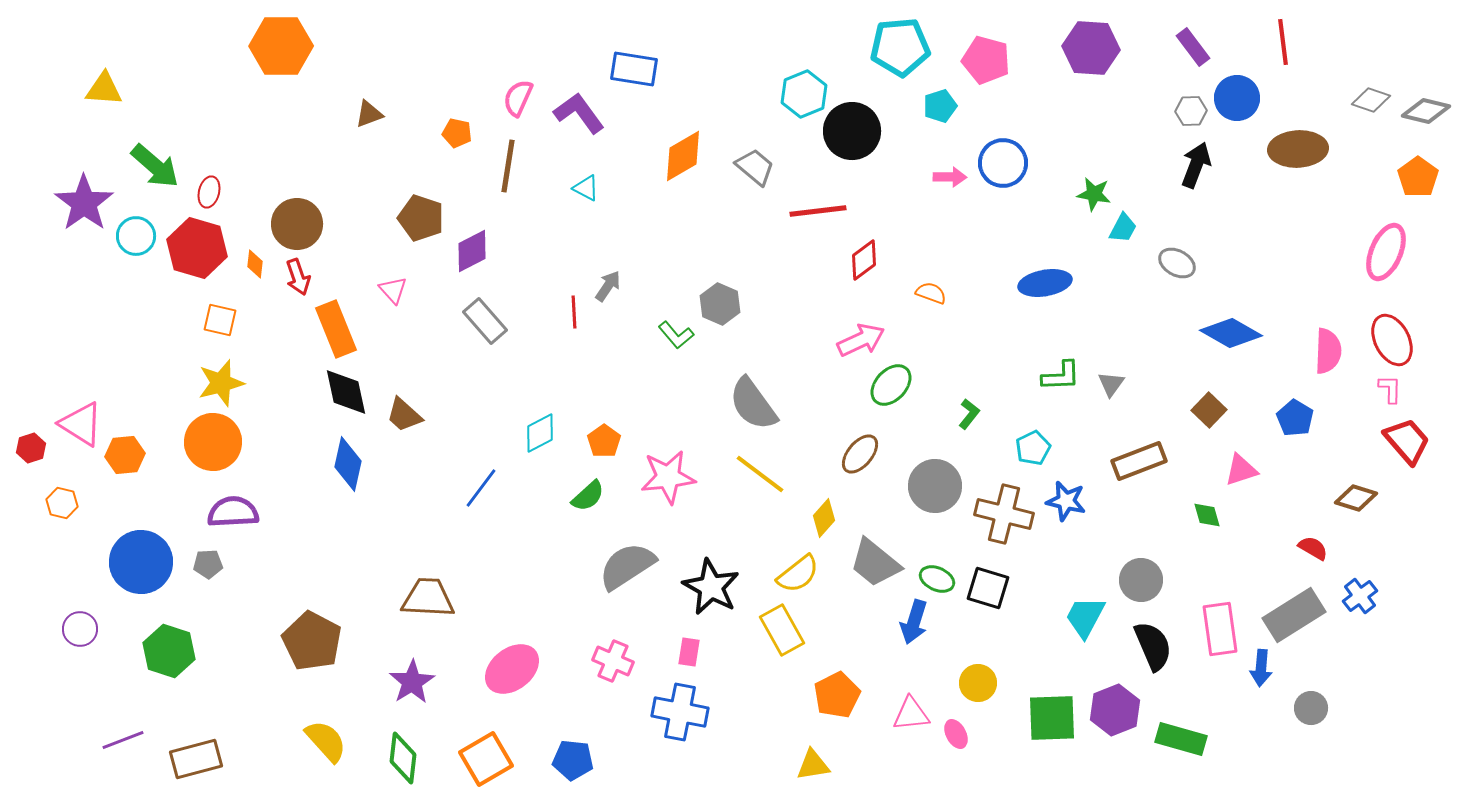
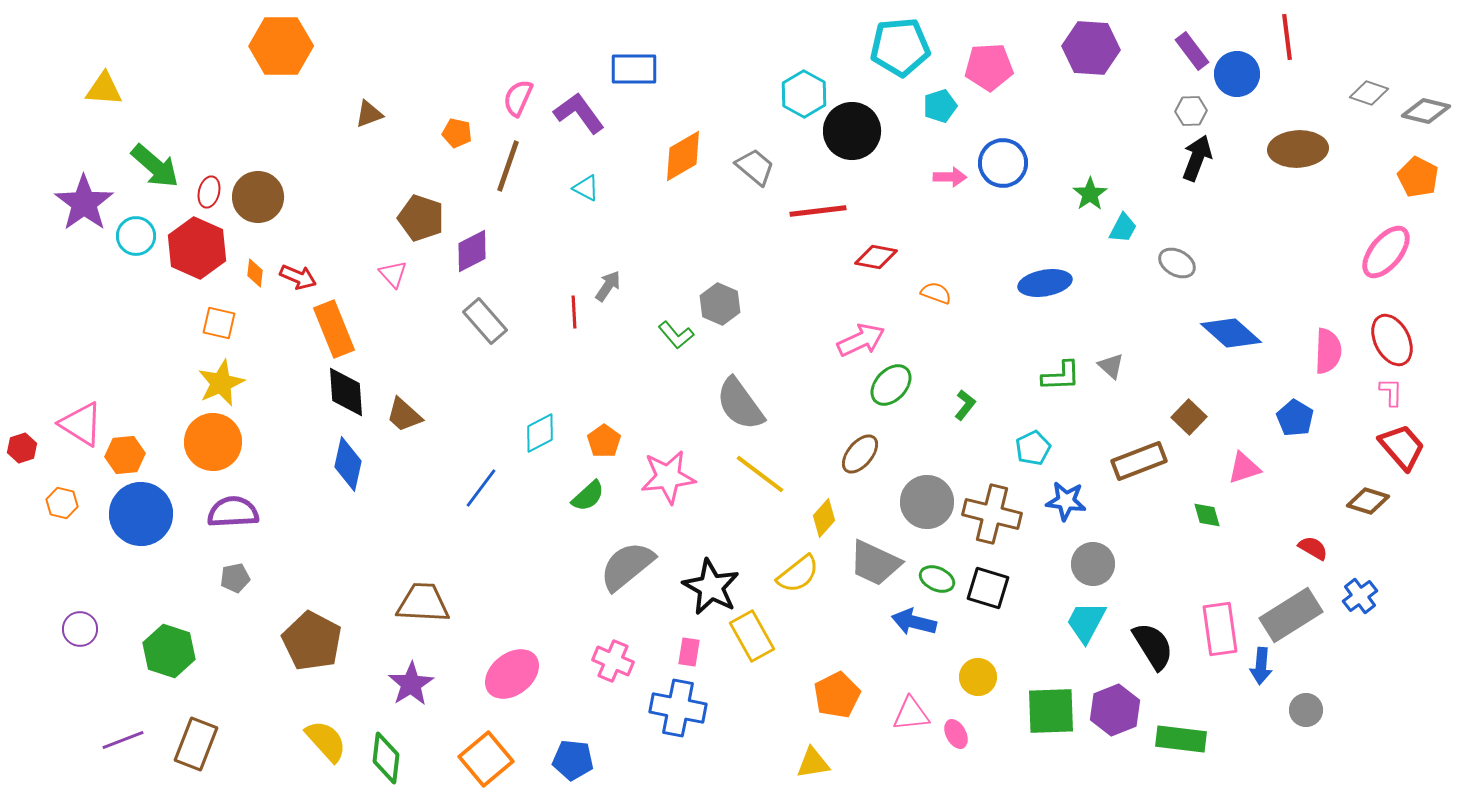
red line at (1283, 42): moved 4 px right, 5 px up
purple rectangle at (1193, 47): moved 1 px left, 4 px down
pink pentagon at (986, 60): moved 3 px right, 7 px down; rotated 18 degrees counterclockwise
blue rectangle at (634, 69): rotated 9 degrees counterclockwise
cyan hexagon at (804, 94): rotated 9 degrees counterclockwise
blue circle at (1237, 98): moved 24 px up
gray diamond at (1371, 100): moved 2 px left, 7 px up
black arrow at (1196, 165): moved 1 px right, 7 px up
brown line at (508, 166): rotated 10 degrees clockwise
orange pentagon at (1418, 177): rotated 9 degrees counterclockwise
green star at (1094, 194): moved 4 px left; rotated 28 degrees clockwise
brown circle at (297, 224): moved 39 px left, 27 px up
red hexagon at (197, 248): rotated 8 degrees clockwise
pink ellipse at (1386, 252): rotated 16 degrees clockwise
red diamond at (864, 260): moved 12 px right, 3 px up; rotated 48 degrees clockwise
orange diamond at (255, 264): moved 9 px down
red arrow at (298, 277): rotated 48 degrees counterclockwise
pink triangle at (393, 290): moved 16 px up
orange semicircle at (931, 293): moved 5 px right
orange square at (220, 320): moved 1 px left, 3 px down
orange rectangle at (336, 329): moved 2 px left
blue diamond at (1231, 333): rotated 12 degrees clockwise
yellow star at (221, 383): rotated 9 degrees counterclockwise
gray triangle at (1111, 384): moved 18 px up; rotated 24 degrees counterclockwise
pink L-shape at (1390, 389): moved 1 px right, 3 px down
black diamond at (346, 392): rotated 8 degrees clockwise
gray semicircle at (753, 404): moved 13 px left
brown square at (1209, 410): moved 20 px left, 7 px down
green L-shape at (969, 414): moved 4 px left, 9 px up
red trapezoid at (1407, 441): moved 5 px left, 6 px down
red hexagon at (31, 448): moved 9 px left
pink triangle at (1241, 470): moved 3 px right, 2 px up
gray circle at (935, 486): moved 8 px left, 16 px down
brown diamond at (1356, 498): moved 12 px right, 3 px down
blue star at (1066, 501): rotated 6 degrees counterclockwise
brown cross at (1004, 514): moved 12 px left
blue circle at (141, 562): moved 48 px up
gray trapezoid at (875, 563): rotated 14 degrees counterclockwise
gray pentagon at (208, 564): moved 27 px right, 14 px down; rotated 8 degrees counterclockwise
gray semicircle at (627, 566): rotated 6 degrees counterclockwise
gray circle at (1141, 580): moved 48 px left, 16 px up
brown trapezoid at (428, 598): moved 5 px left, 5 px down
gray rectangle at (1294, 615): moved 3 px left
cyan trapezoid at (1085, 617): moved 1 px right, 5 px down
blue arrow at (914, 622): rotated 87 degrees clockwise
yellow rectangle at (782, 630): moved 30 px left, 6 px down
black semicircle at (1153, 646): rotated 9 degrees counterclockwise
blue arrow at (1261, 668): moved 2 px up
pink ellipse at (512, 669): moved 5 px down
purple star at (412, 682): moved 1 px left, 2 px down
yellow circle at (978, 683): moved 6 px up
gray circle at (1311, 708): moved 5 px left, 2 px down
blue cross at (680, 712): moved 2 px left, 4 px up
green square at (1052, 718): moved 1 px left, 7 px up
green rectangle at (1181, 739): rotated 9 degrees counterclockwise
green diamond at (403, 758): moved 17 px left
brown rectangle at (196, 759): moved 15 px up; rotated 54 degrees counterclockwise
orange square at (486, 759): rotated 10 degrees counterclockwise
yellow triangle at (813, 765): moved 2 px up
